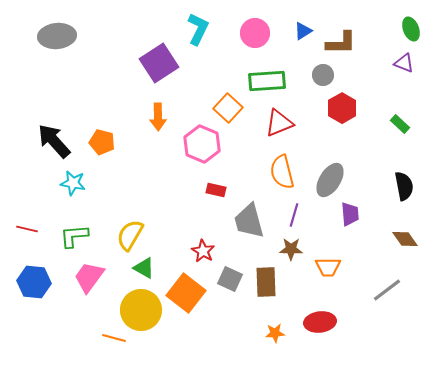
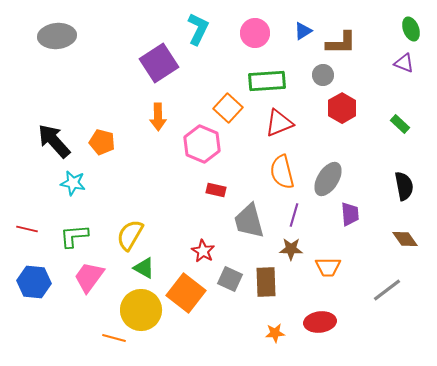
gray ellipse at (330, 180): moved 2 px left, 1 px up
